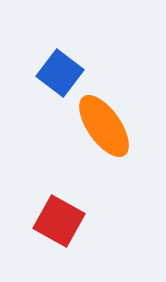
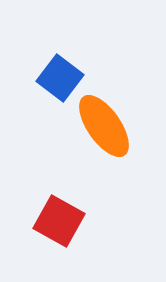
blue square: moved 5 px down
